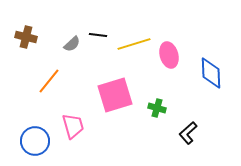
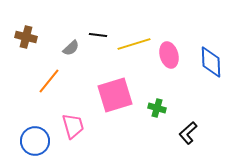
gray semicircle: moved 1 px left, 4 px down
blue diamond: moved 11 px up
